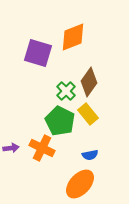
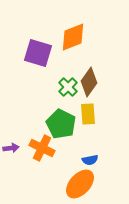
green cross: moved 2 px right, 4 px up
yellow rectangle: rotated 35 degrees clockwise
green pentagon: moved 1 px right, 3 px down
blue semicircle: moved 5 px down
